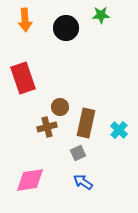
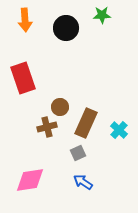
green star: moved 1 px right
brown rectangle: rotated 12 degrees clockwise
